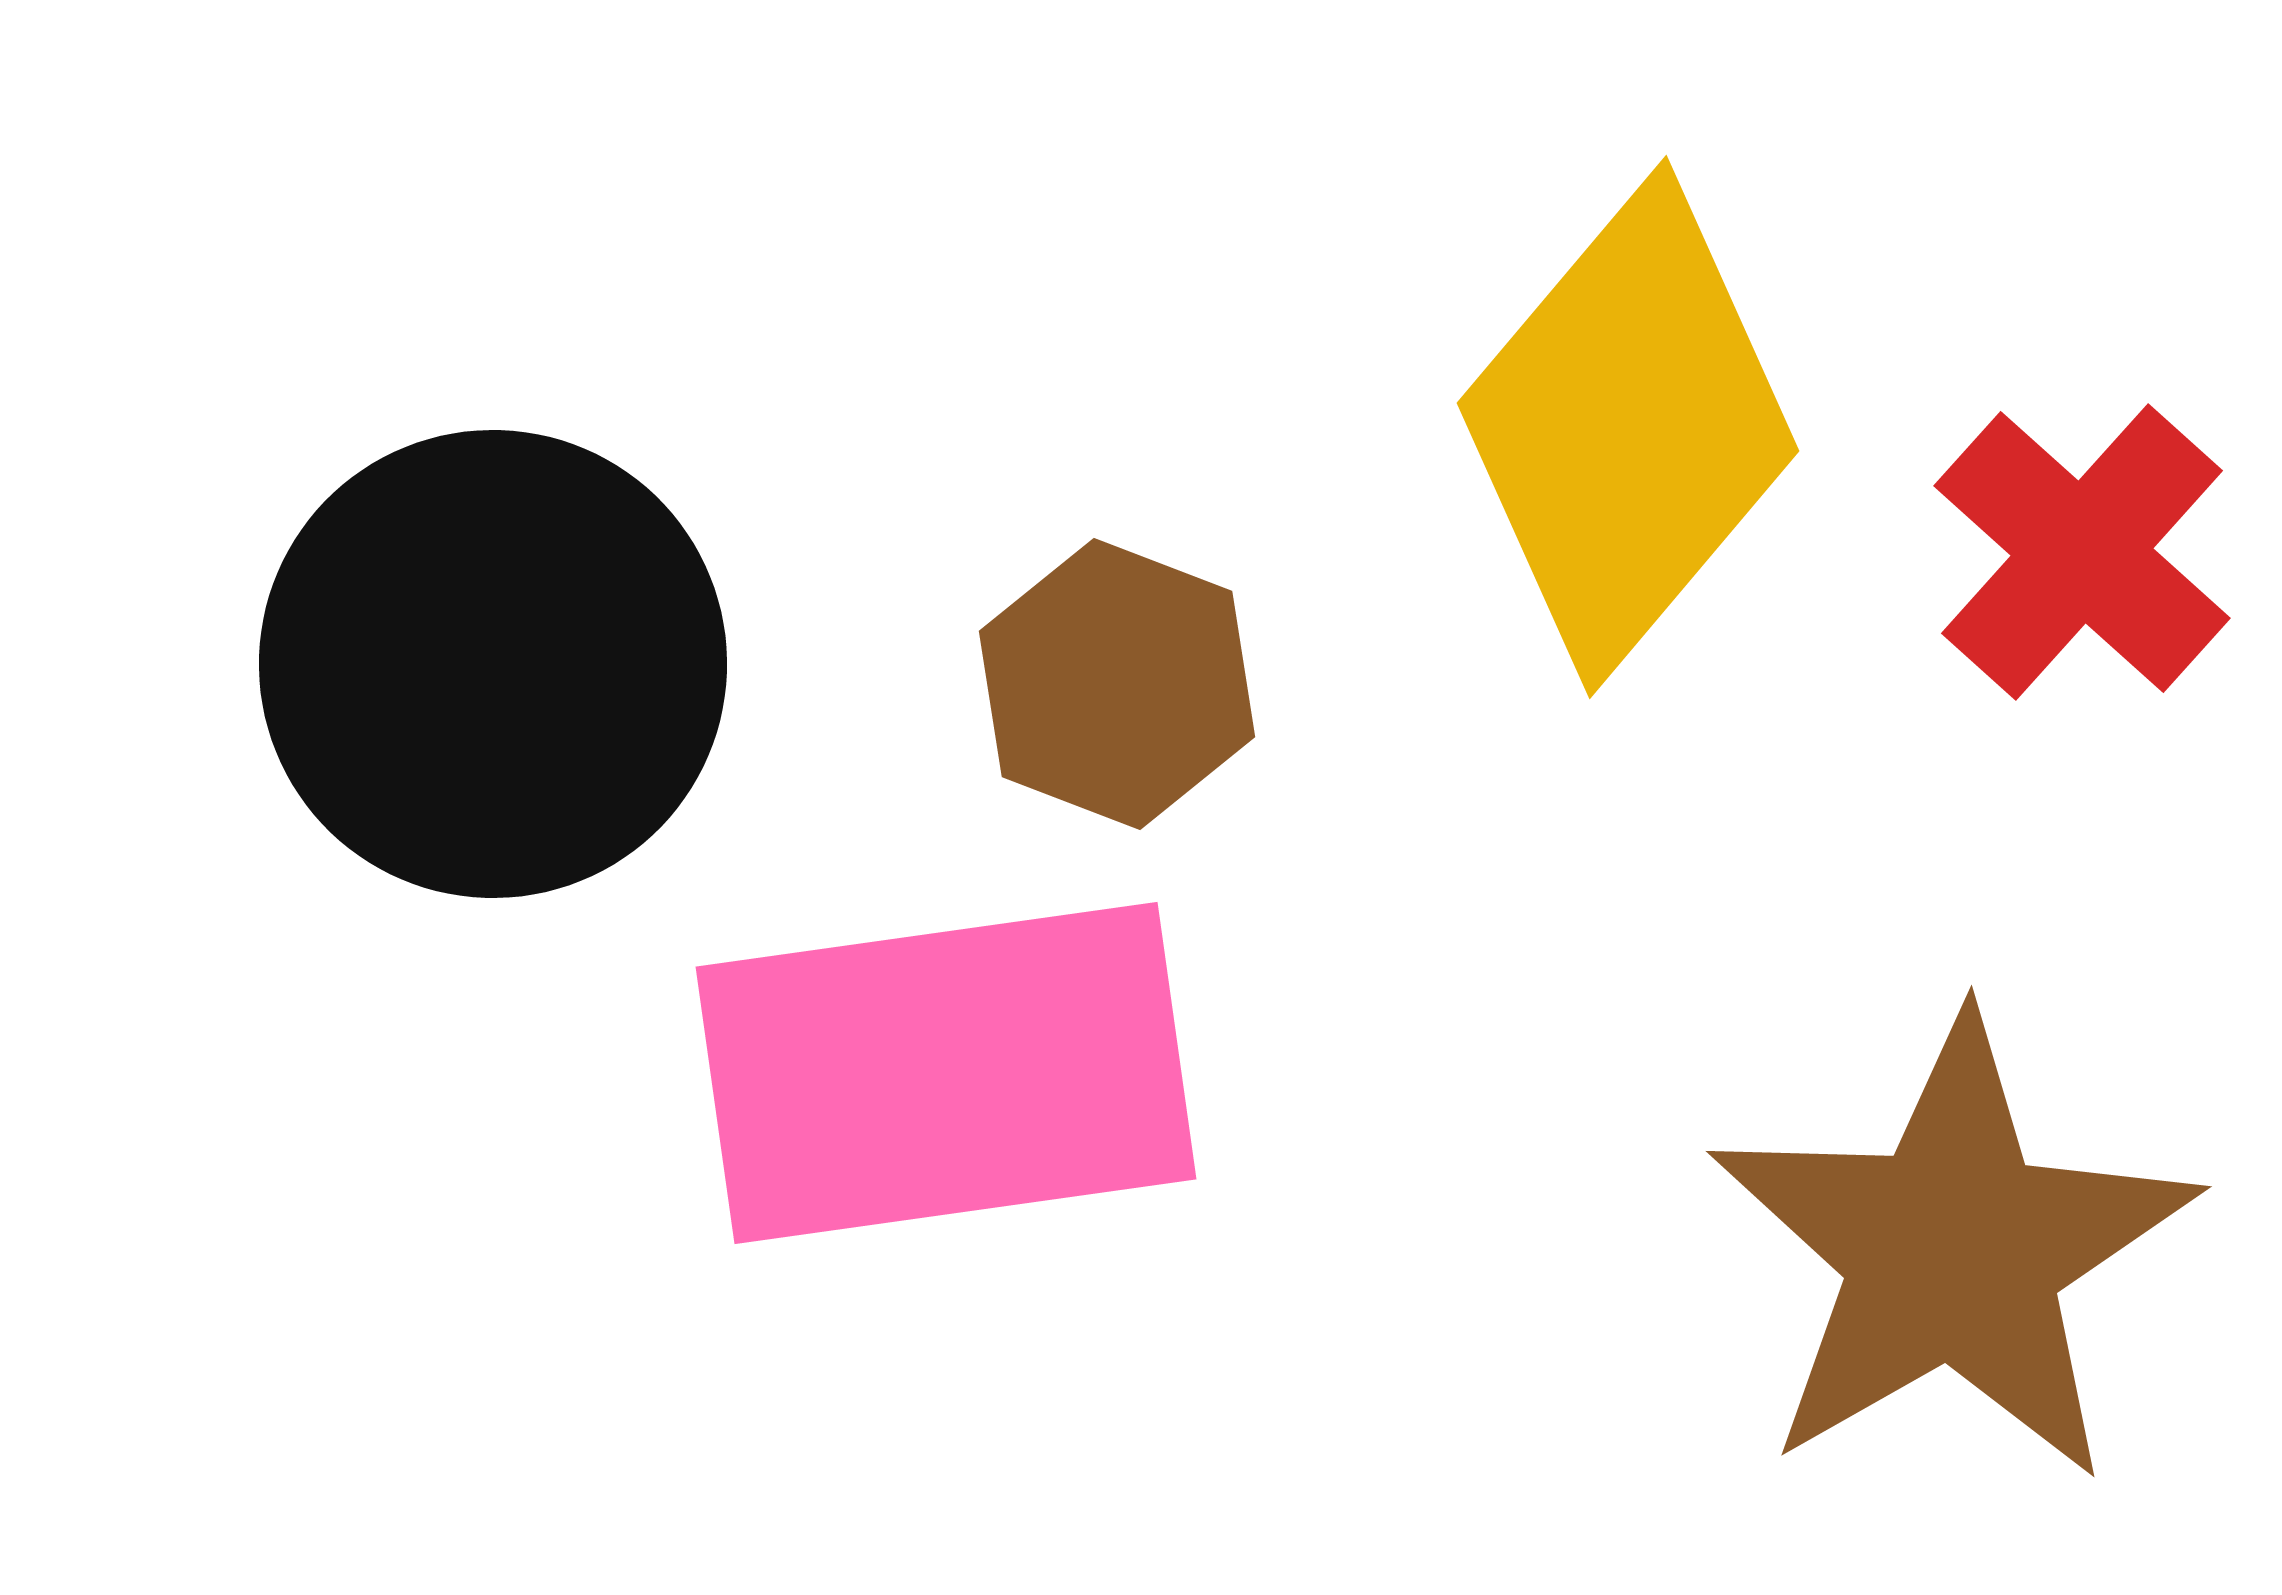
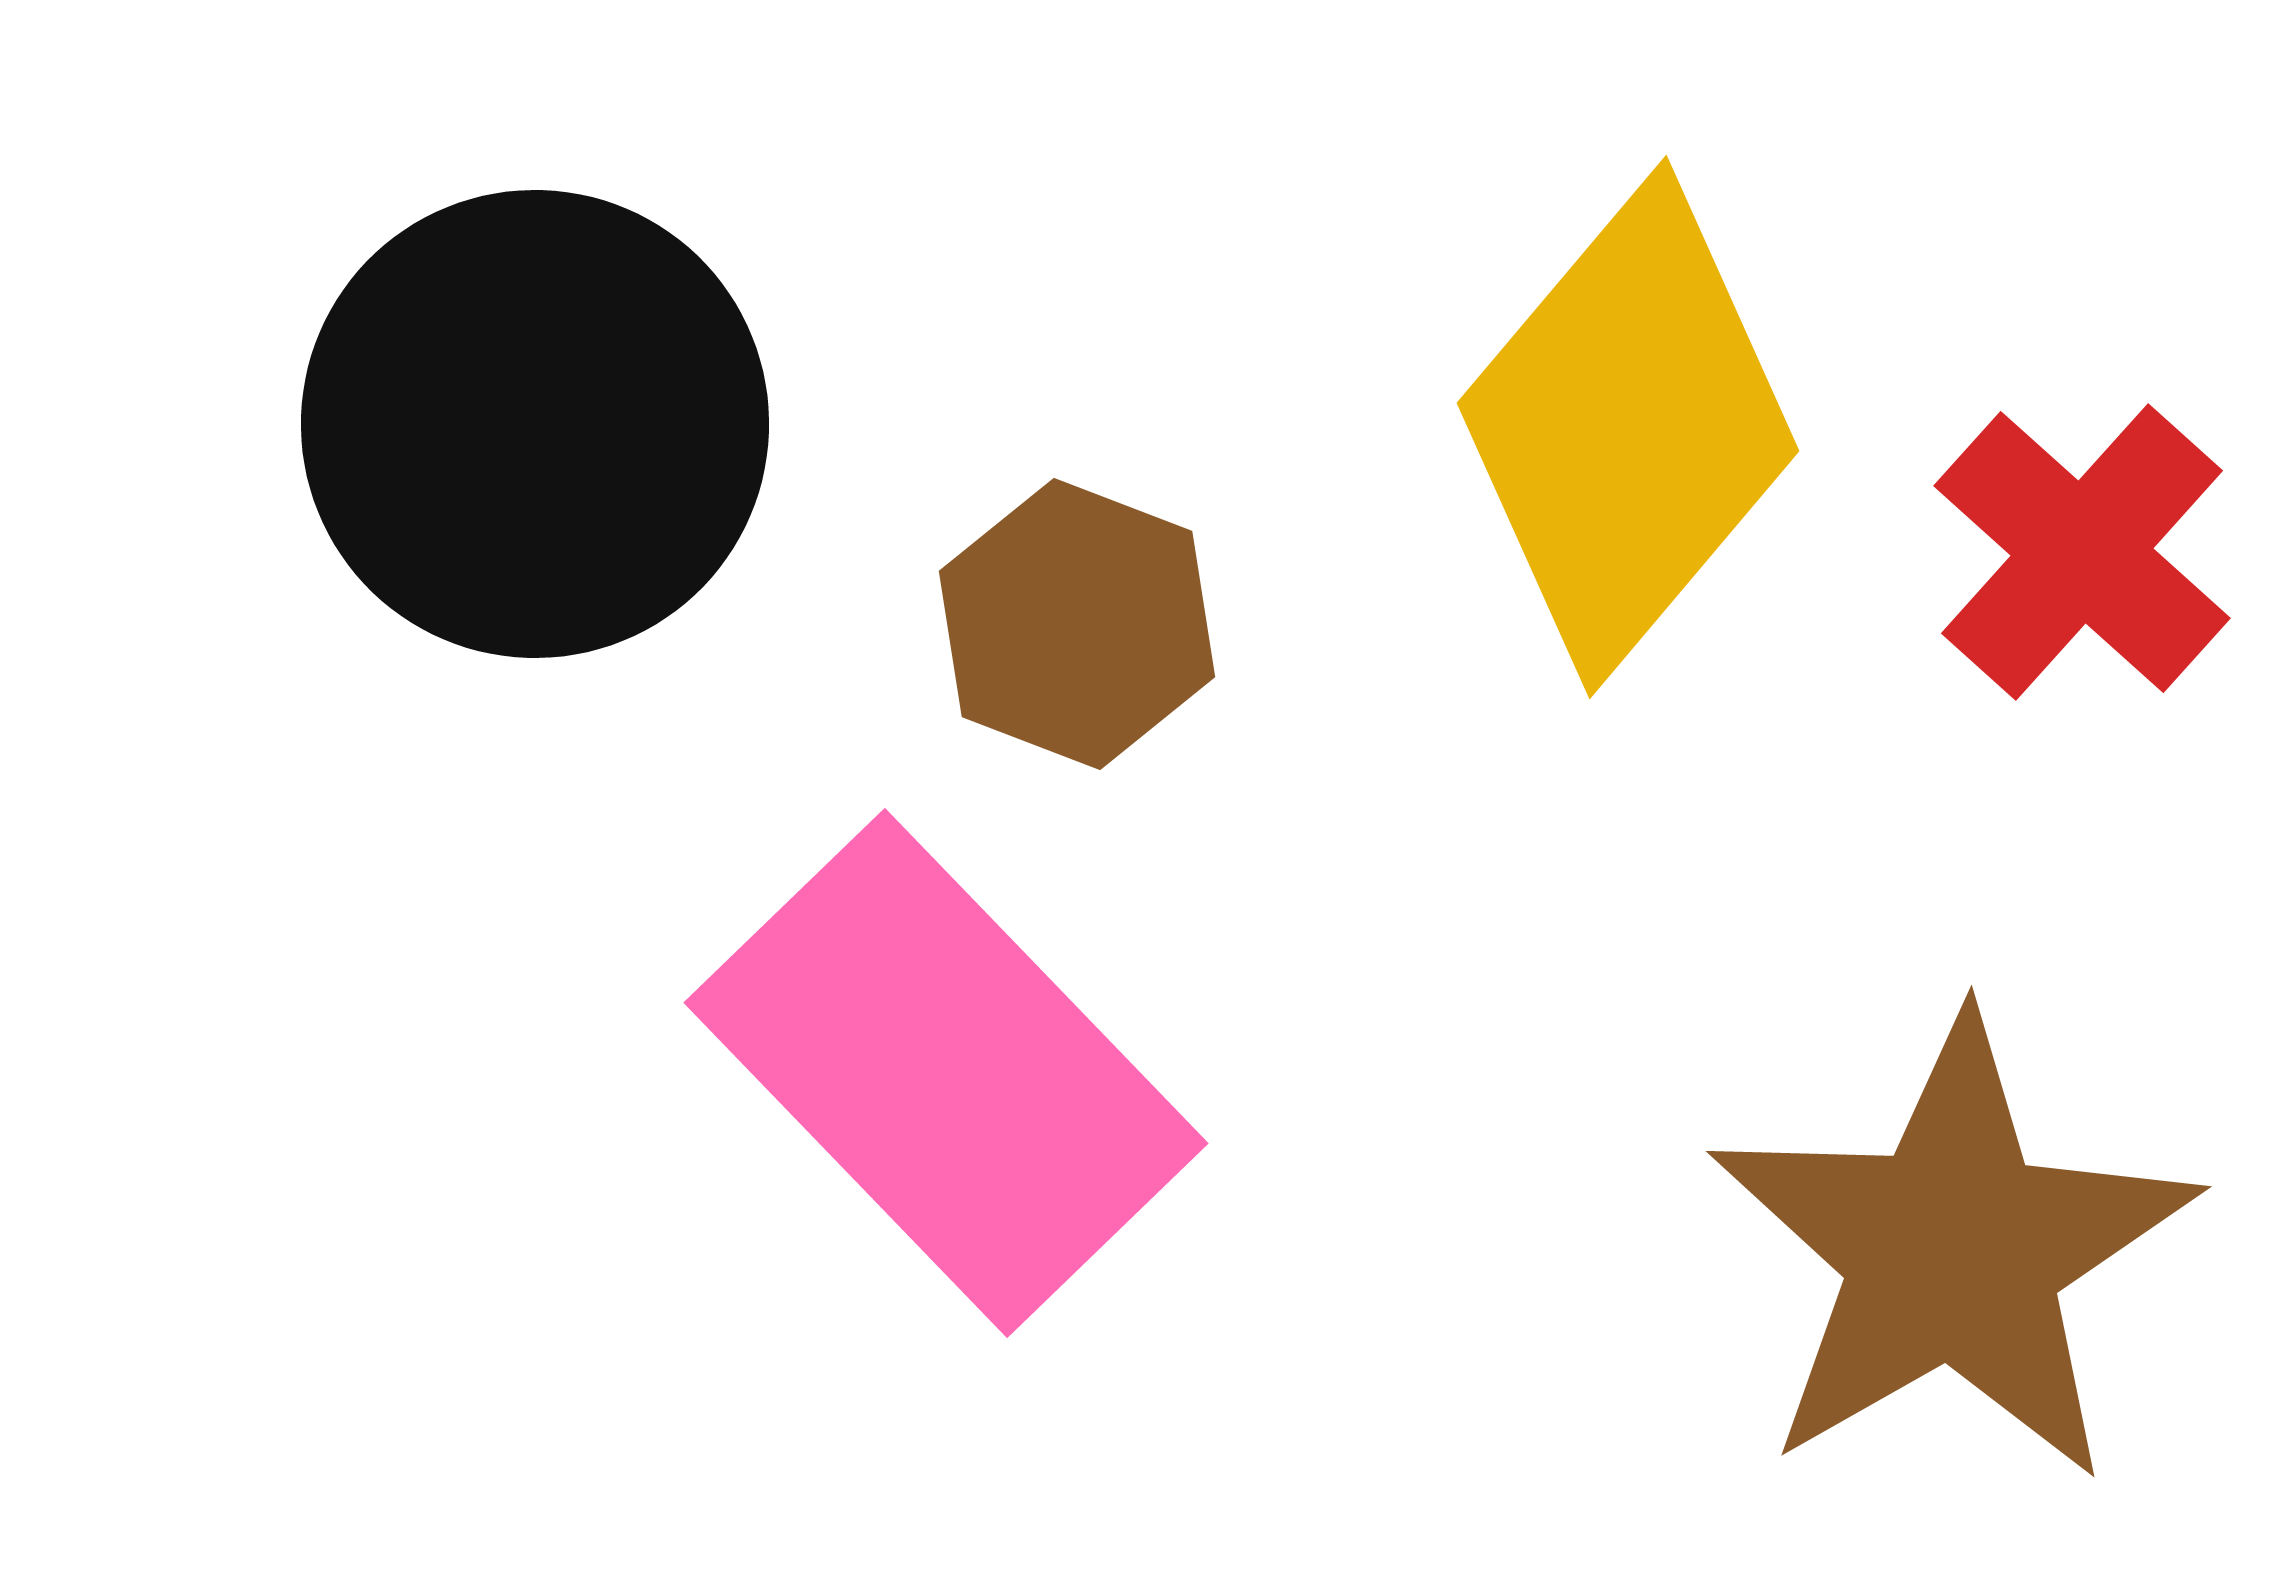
black circle: moved 42 px right, 240 px up
brown hexagon: moved 40 px left, 60 px up
pink rectangle: rotated 54 degrees clockwise
